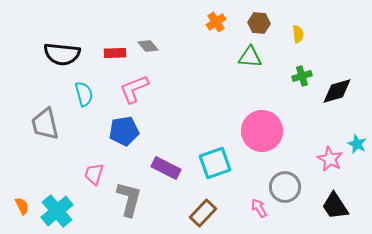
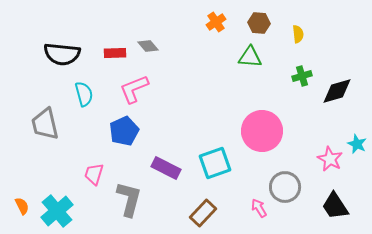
blue pentagon: rotated 16 degrees counterclockwise
